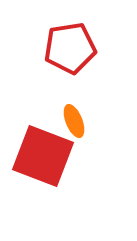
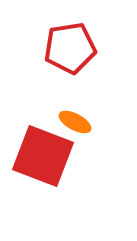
orange ellipse: moved 1 px right, 1 px down; rotated 40 degrees counterclockwise
